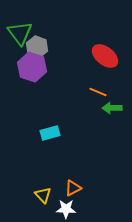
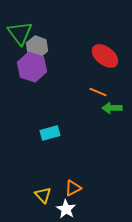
white star: rotated 30 degrees clockwise
